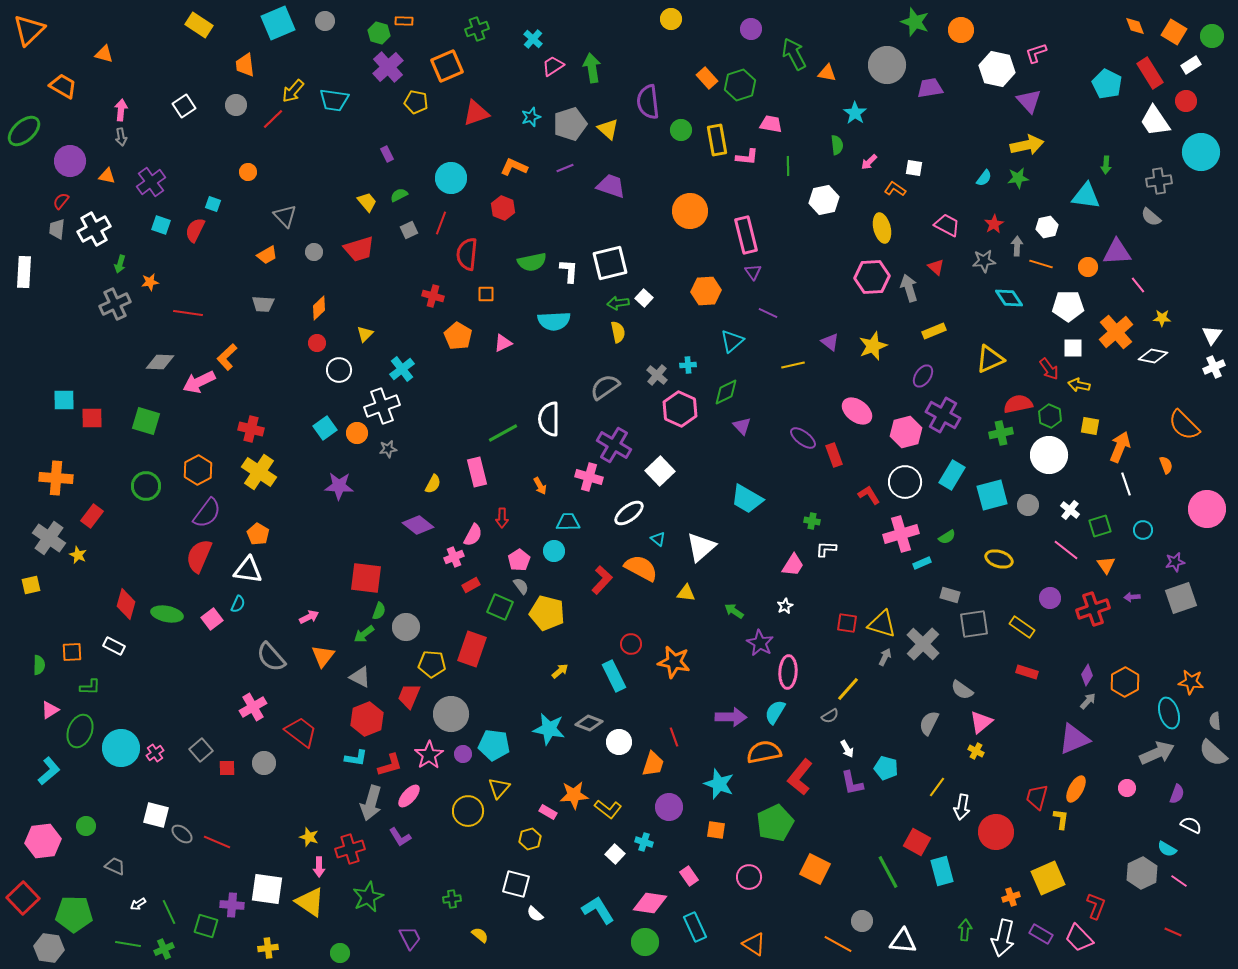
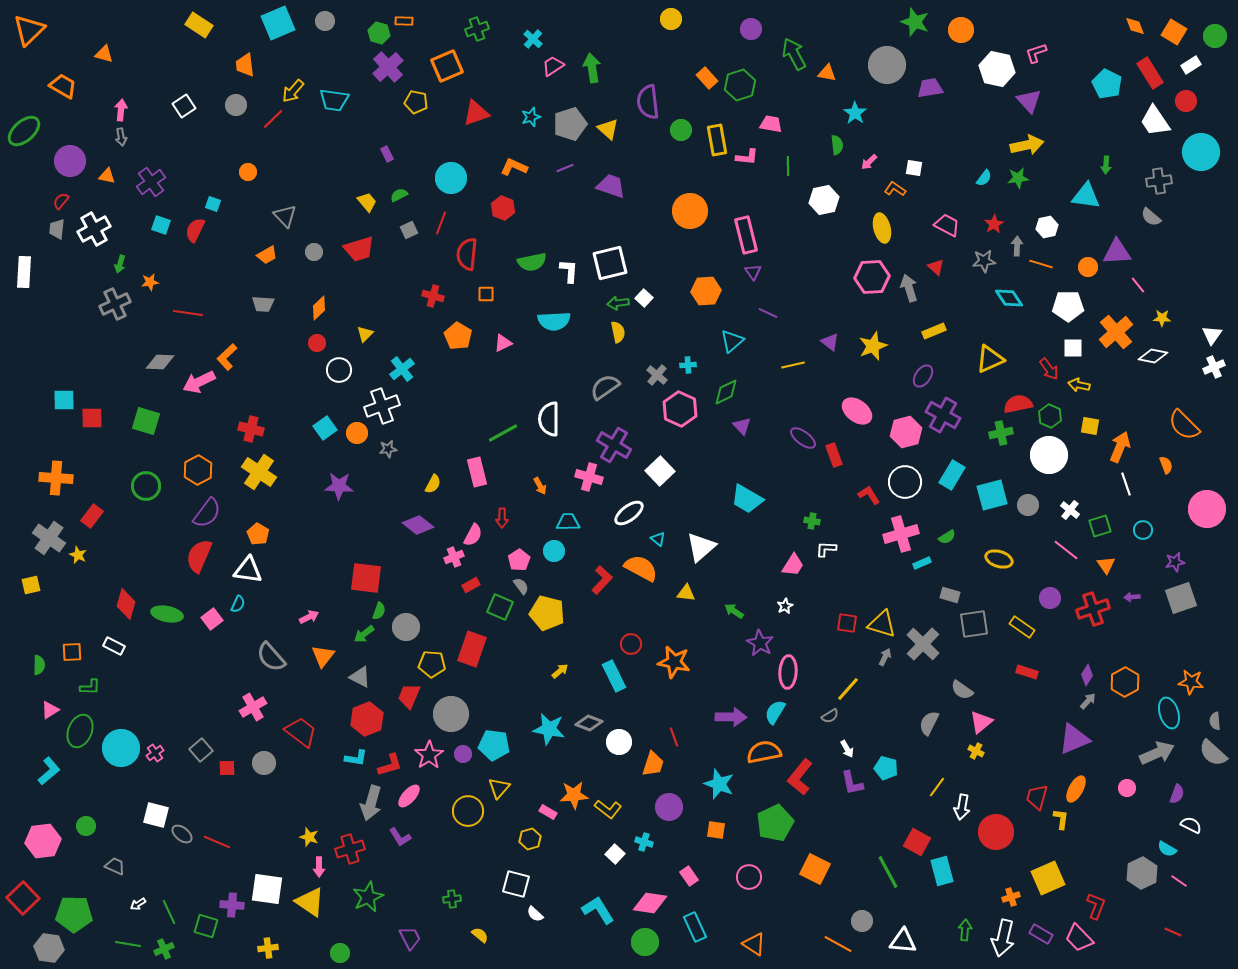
green circle at (1212, 36): moved 3 px right
